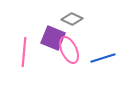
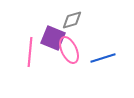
gray diamond: moved 1 px down; rotated 40 degrees counterclockwise
pink line: moved 6 px right
